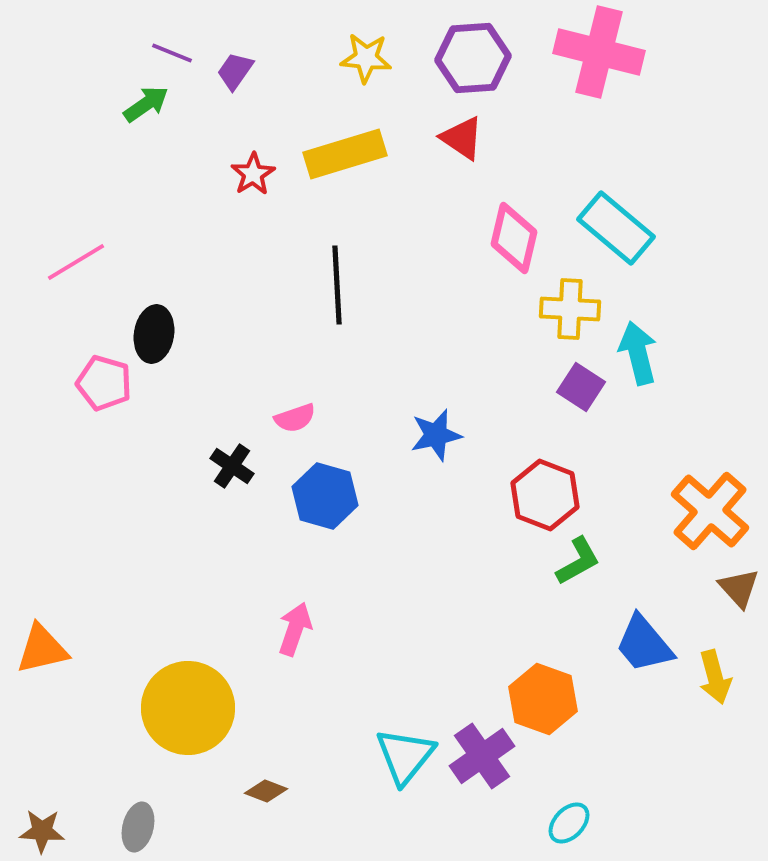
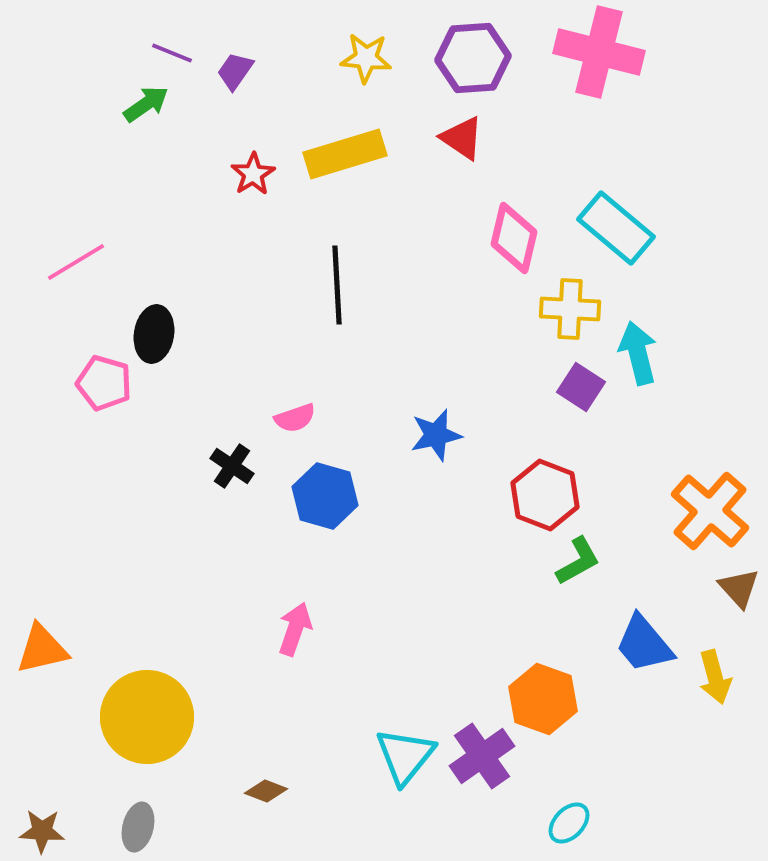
yellow circle: moved 41 px left, 9 px down
